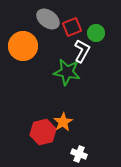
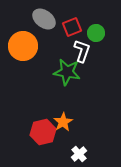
gray ellipse: moved 4 px left
white L-shape: rotated 10 degrees counterclockwise
white cross: rotated 28 degrees clockwise
